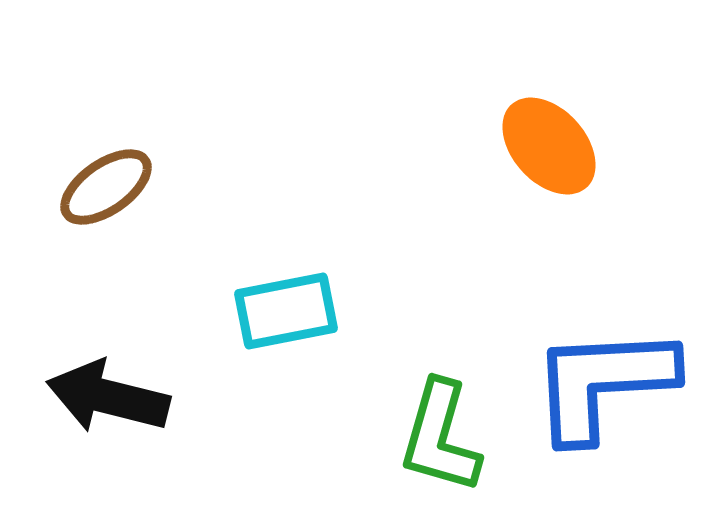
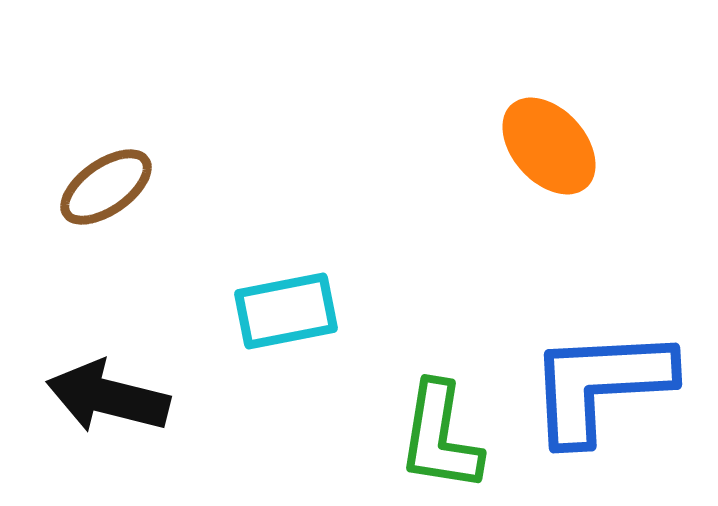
blue L-shape: moved 3 px left, 2 px down
green L-shape: rotated 7 degrees counterclockwise
